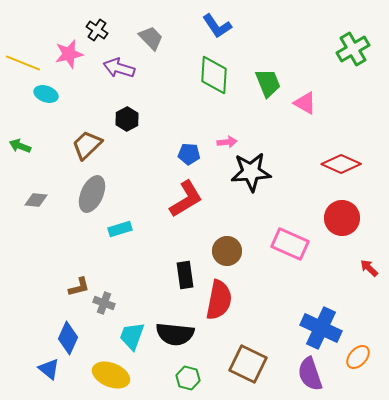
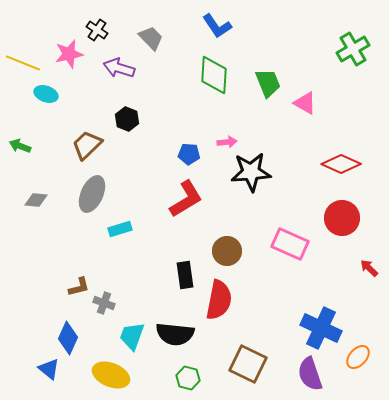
black hexagon: rotated 10 degrees counterclockwise
